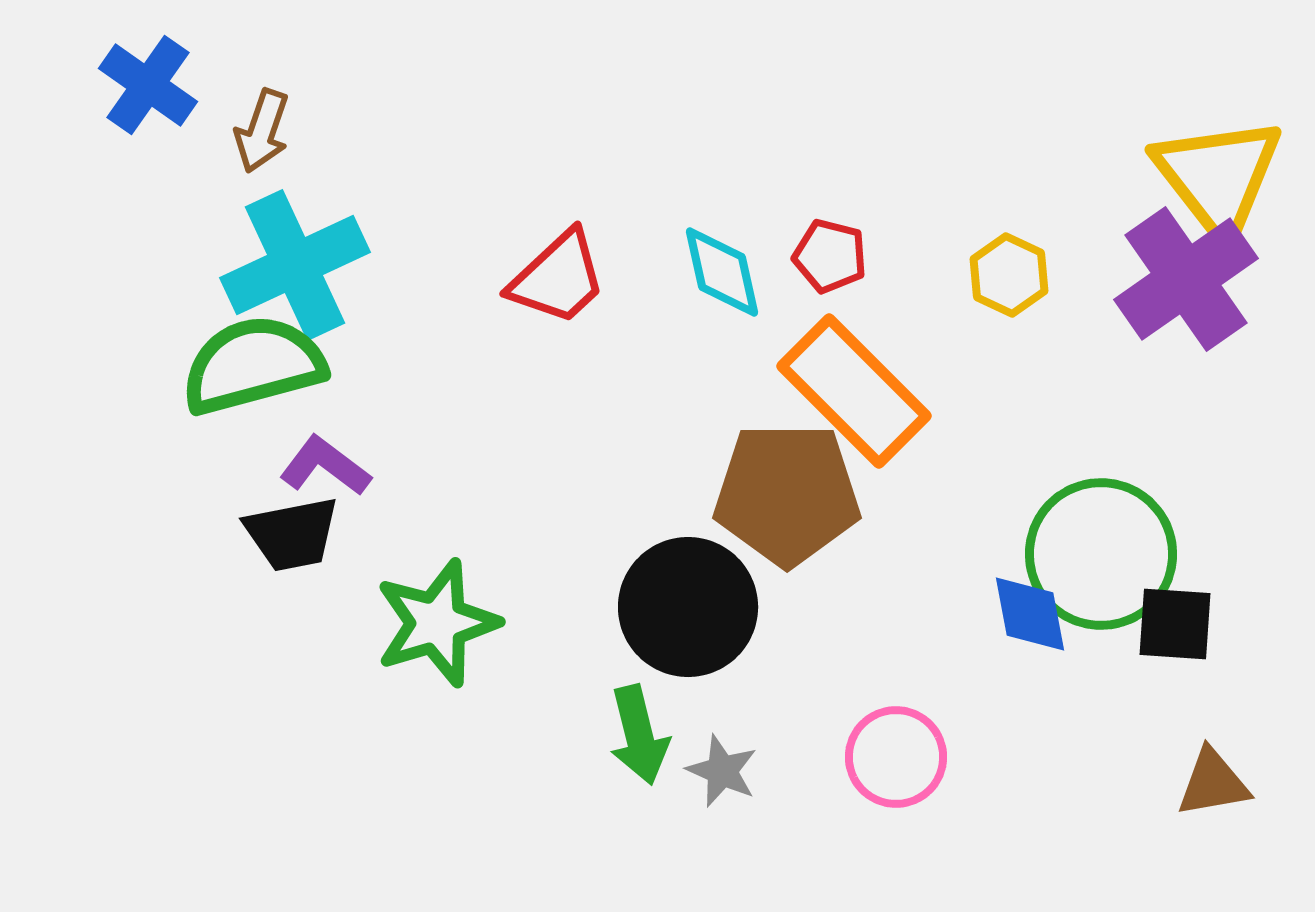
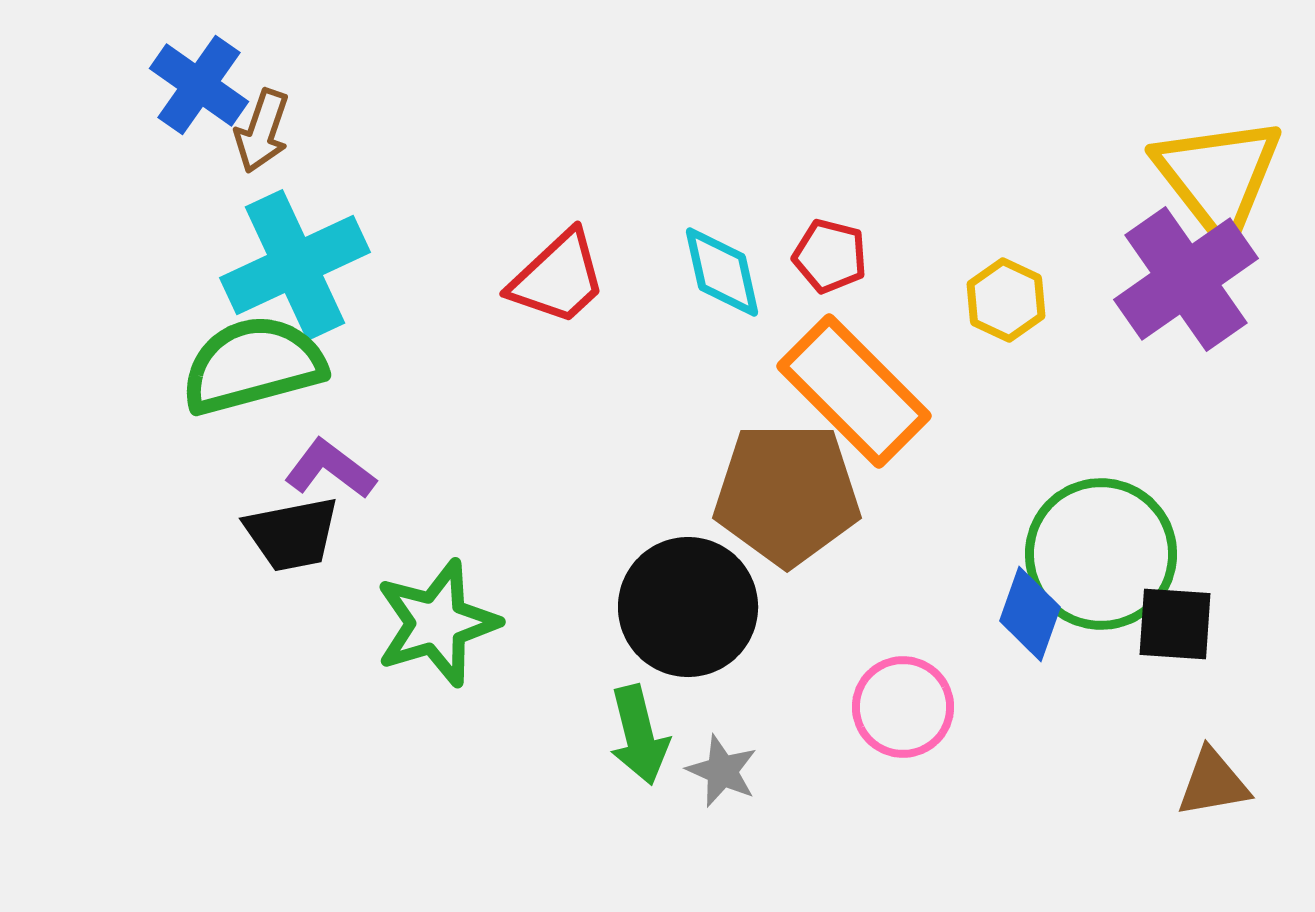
blue cross: moved 51 px right
yellow hexagon: moved 3 px left, 25 px down
purple L-shape: moved 5 px right, 3 px down
blue diamond: rotated 30 degrees clockwise
pink circle: moved 7 px right, 50 px up
